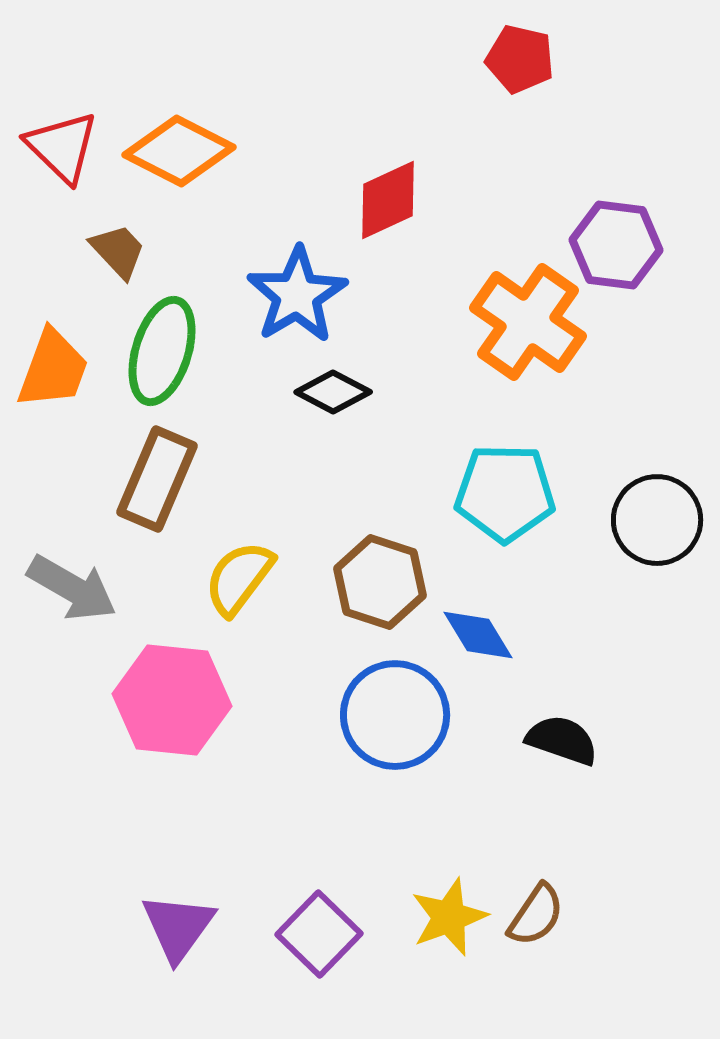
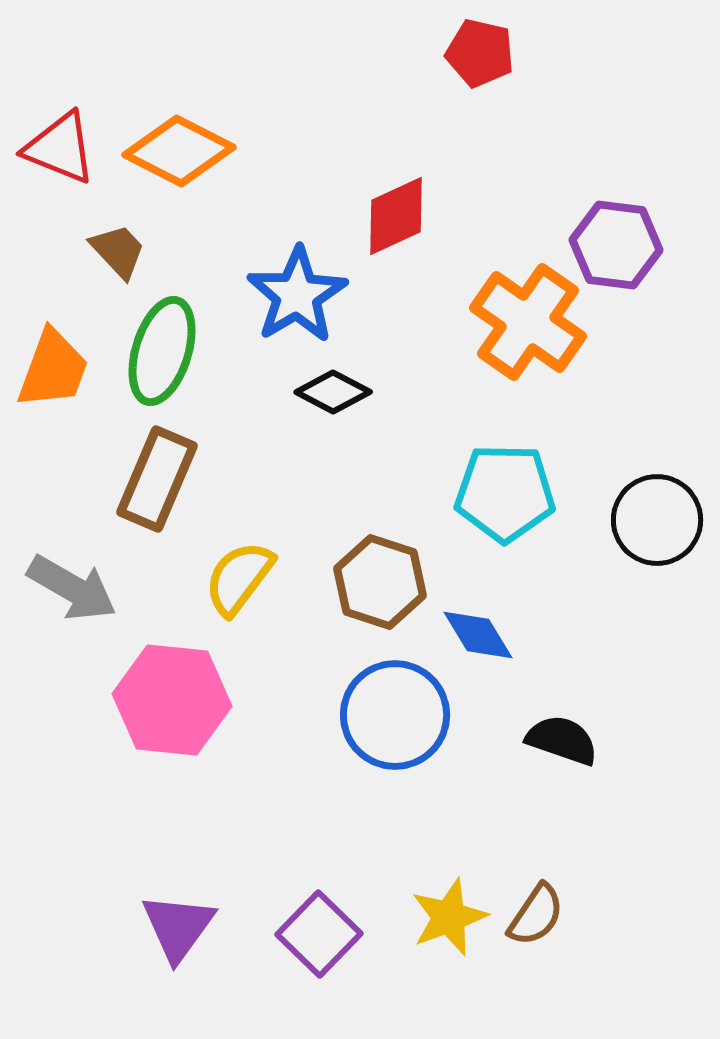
red pentagon: moved 40 px left, 6 px up
red triangle: moved 2 px left, 1 px down; rotated 22 degrees counterclockwise
red diamond: moved 8 px right, 16 px down
